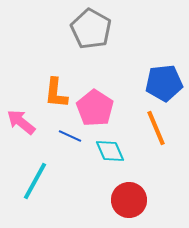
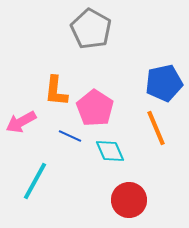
blue pentagon: rotated 6 degrees counterclockwise
orange L-shape: moved 2 px up
pink arrow: rotated 68 degrees counterclockwise
